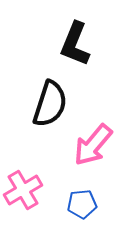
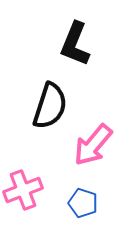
black semicircle: moved 2 px down
pink cross: rotated 9 degrees clockwise
blue pentagon: moved 1 px right, 1 px up; rotated 24 degrees clockwise
